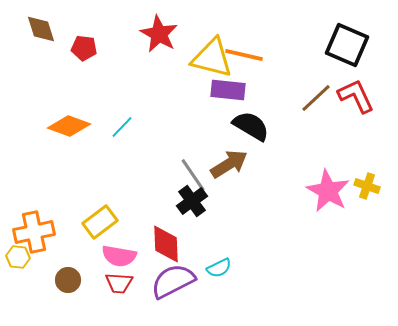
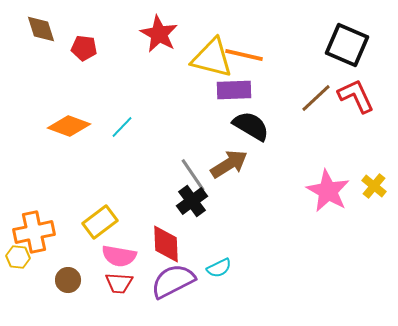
purple rectangle: moved 6 px right; rotated 8 degrees counterclockwise
yellow cross: moved 7 px right; rotated 20 degrees clockwise
